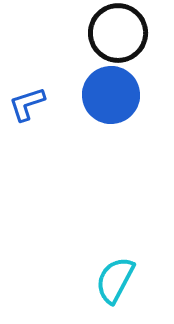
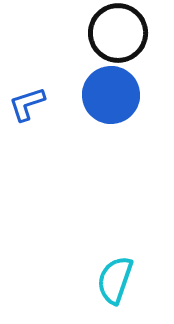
cyan semicircle: rotated 9 degrees counterclockwise
